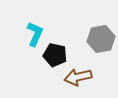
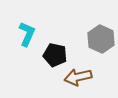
cyan L-shape: moved 8 px left
gray hexagon: rotated 24 degrees counterclockwise
